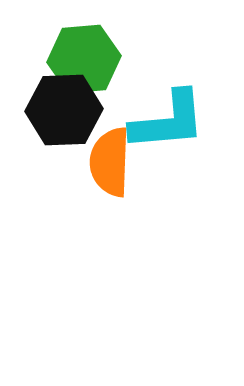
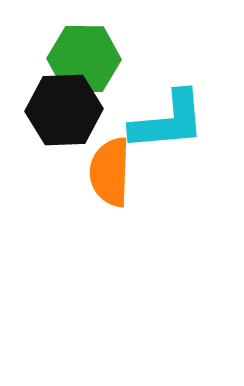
green hexagon: rotated 6 degrees clockwise
orange semicircle: moved 10 px down
